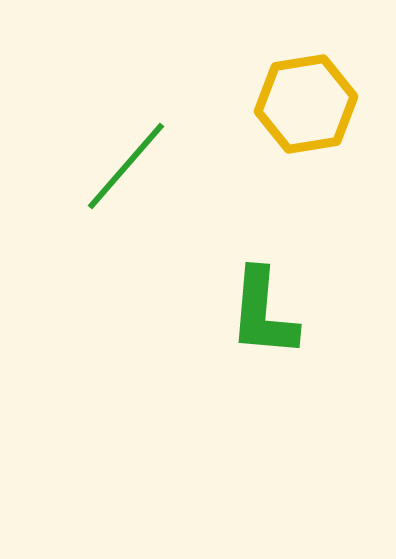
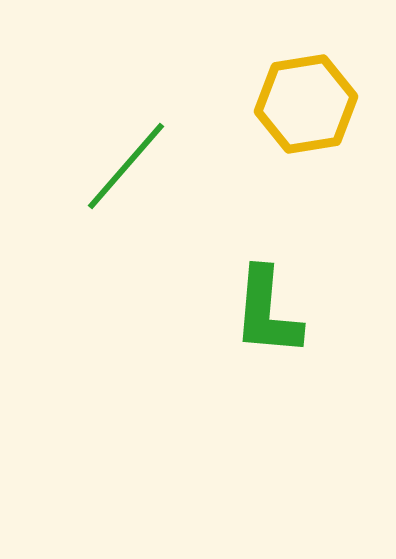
green L-shape: moved 4 px right, 1 px up
